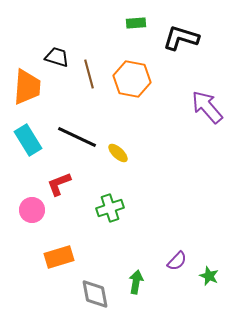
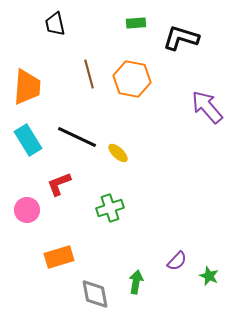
black trapezoid: moved 2 px left, 33 px up; rotated 120 degrees counterclockwise
pink circle: moved 5 px left
